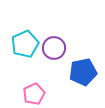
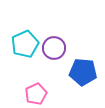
blue pentagon: rotated 16 degrees clockwise
pink pentagon: moved 2 px right
